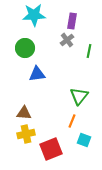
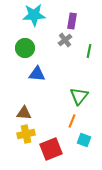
gray cross: moved 2 px left
blue triangle: rotated 12 degrees clockwise
